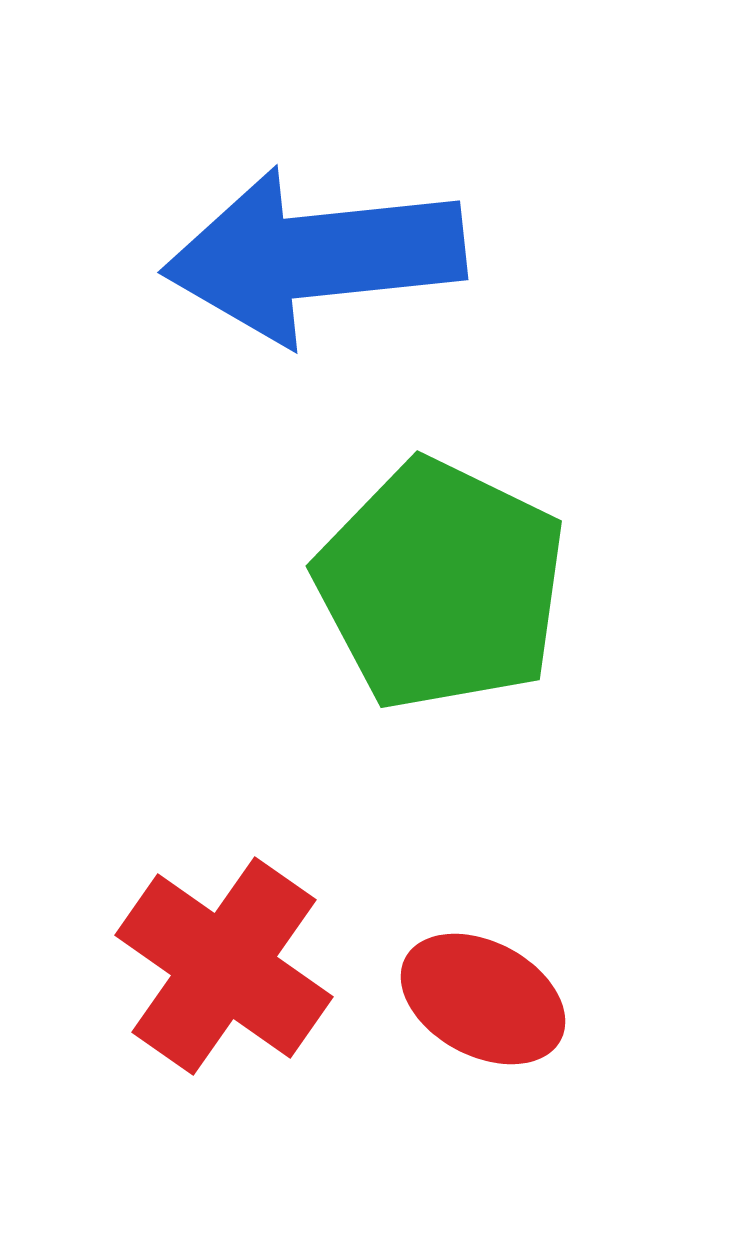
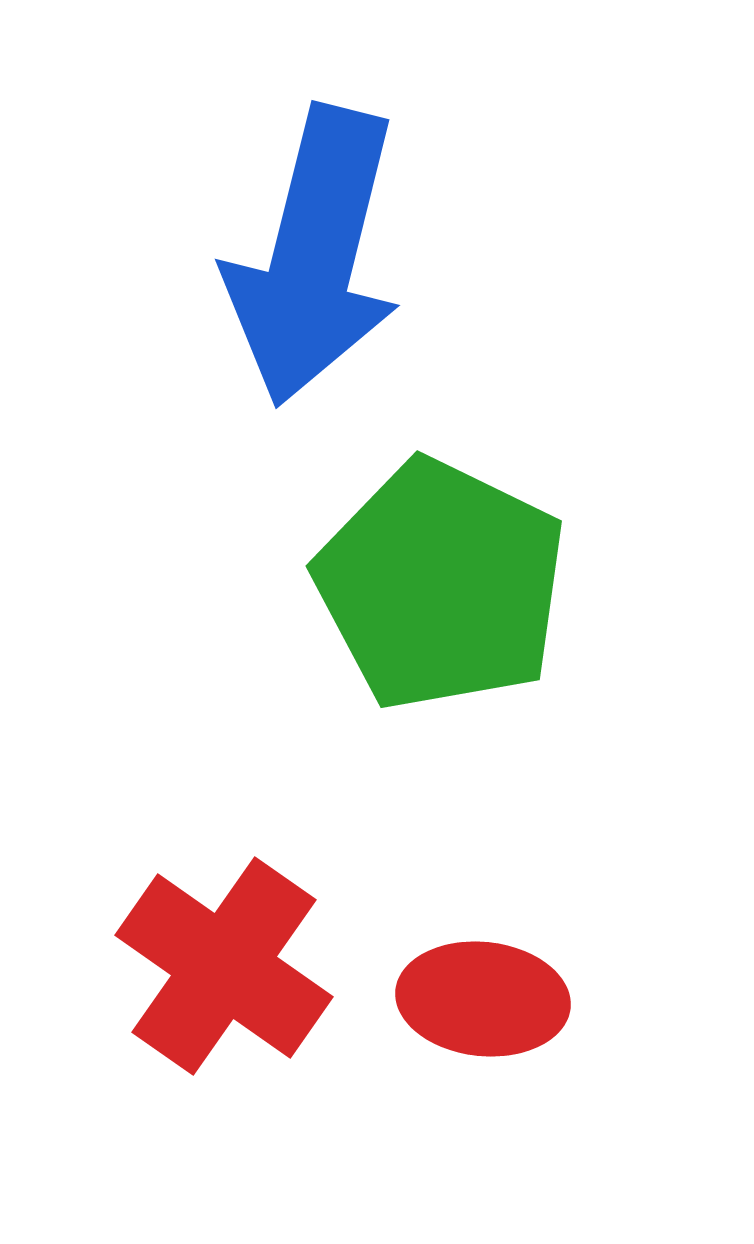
blue arrow: rotated 70 degrees counterclockwise
red ellipse: rotated 22 degrees counterclockwise
